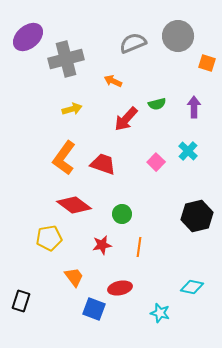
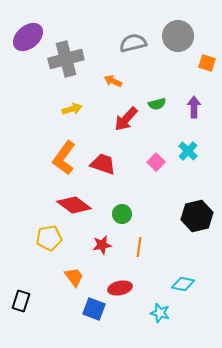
gray semicircle: rotated 8 degrees clockwise
cyan diamond: moved 9 px left, 3 px up
